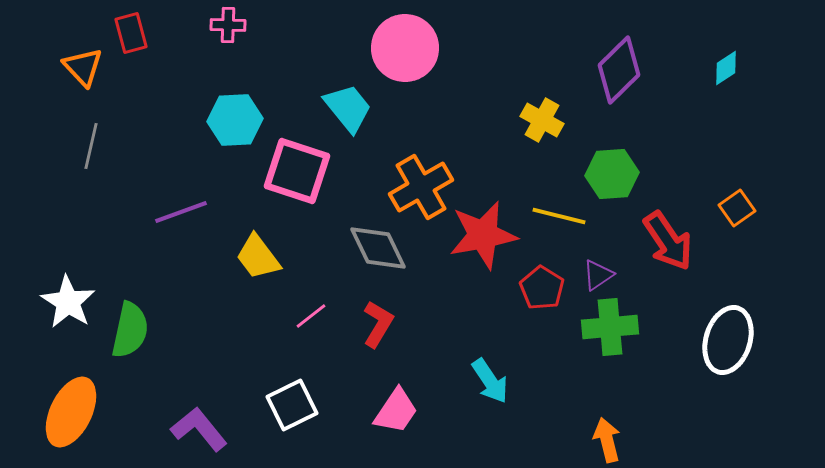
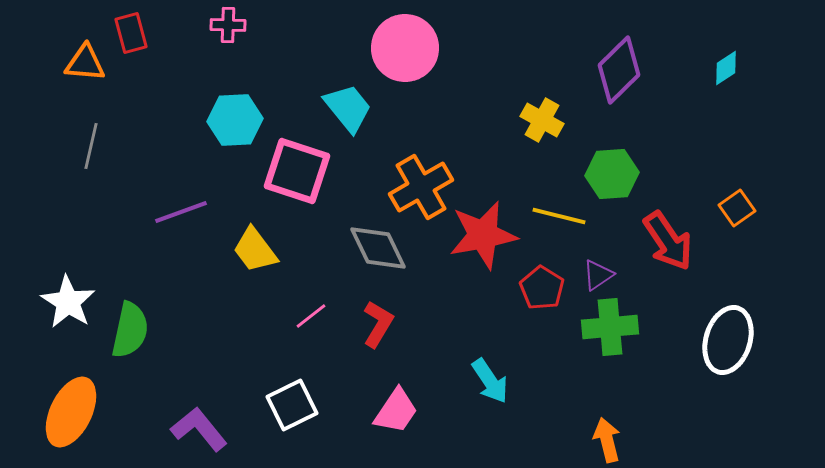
orange triangle: moved 2 px right, 4 px up; rotated 42 degrees counterclockwise
yellow trapezoid: moved 3 px left, 7 px up
